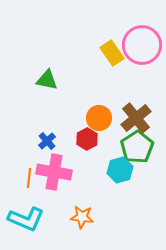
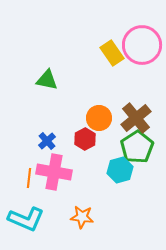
red hexagon: moved 2 px left
